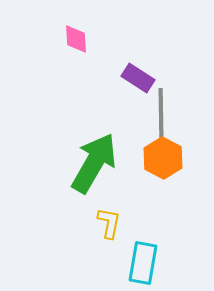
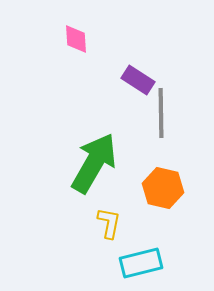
purple rectangle: moved 2 px down
orange hexagon: moved 30 px down; rotated 15 degrees counterclockwise
cyan rectangle: moved 2 px left; rotated 66 degrees clockwise
